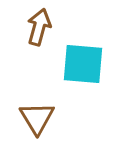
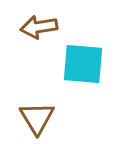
brown arrow: rotated 114 degrees counterclockwise
